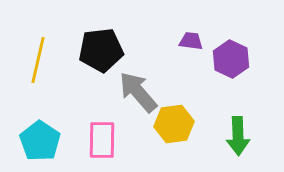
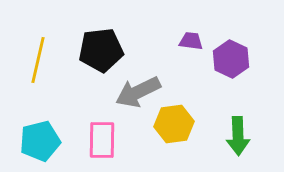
gray arrow: rotated 75 degrees counterclockwise
cyan pentagon: rotated 24 degrees clockwise
